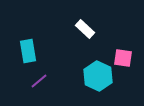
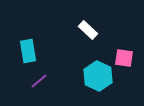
white rectangle: moved 3 px right, 1 px down
pink square: moved 1 px right
